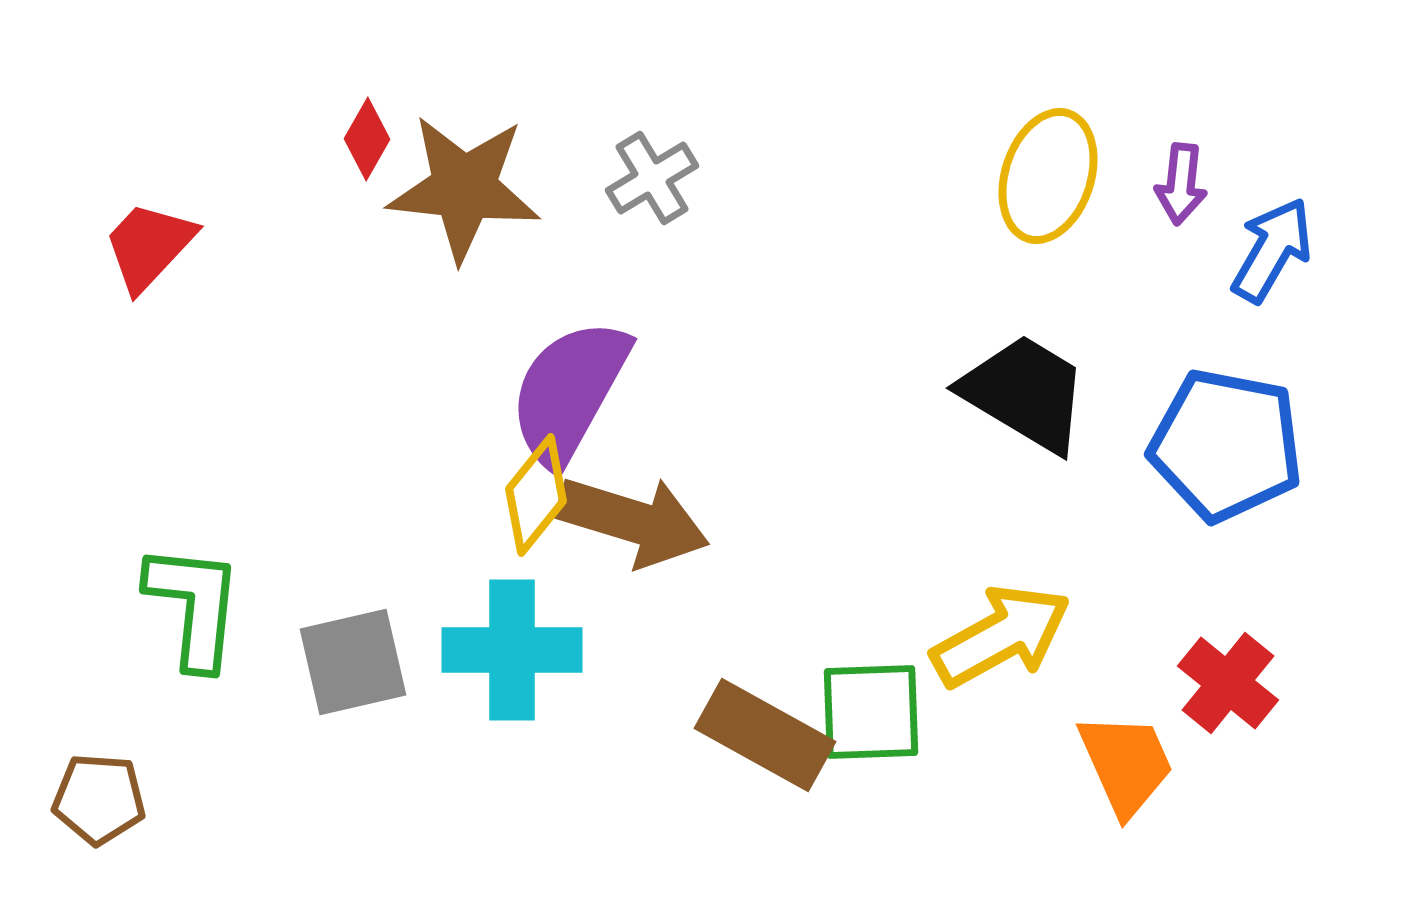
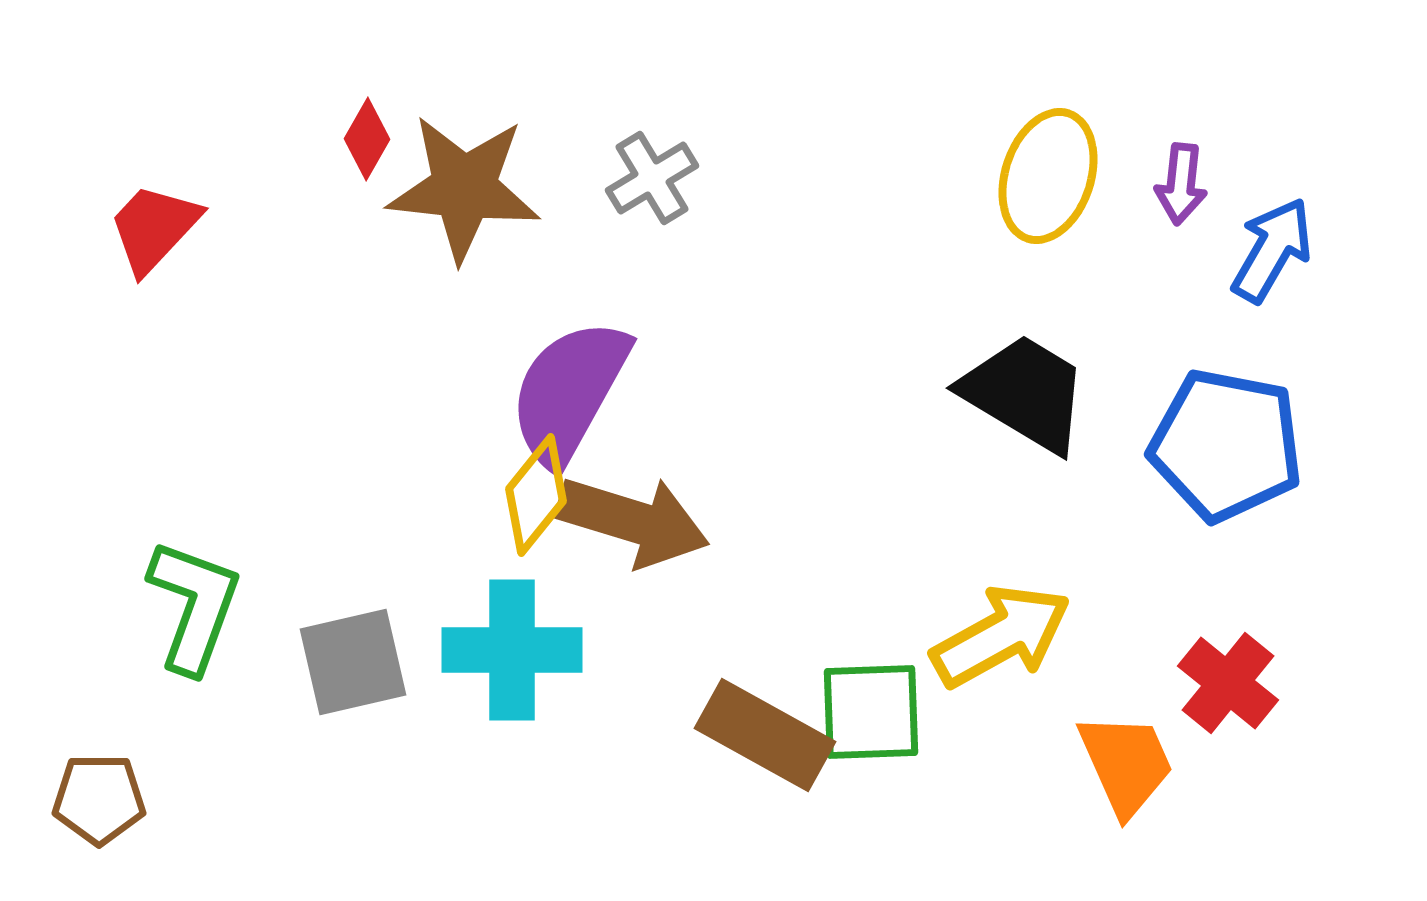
red trapezoid: moved 5 px right, 18 px up
green L-shape: rotated 14 degrees clockwise
brown pentagon: rotated 4 degrees counterclockwise
